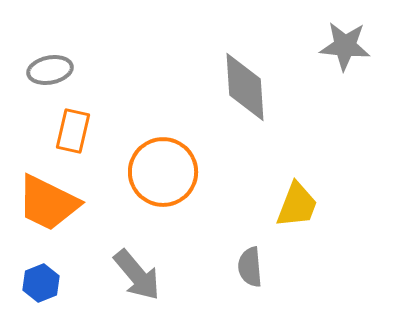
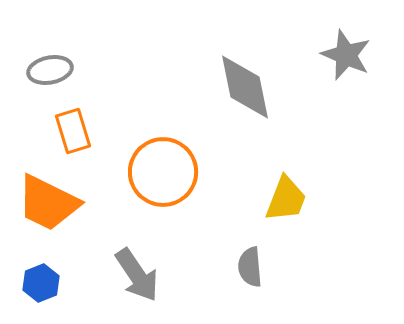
gray star: moved 1 px right, 9 px down; rotated 18 degrees clockwise
gray diamond: rotated 8 degrees counterclockwise
orange rectangle: rotated 30 degrees counterclockwise
yellow trapezoid: moved 11 px left, 6 px up
gray arrow: rotated 6 degrees clockwise
